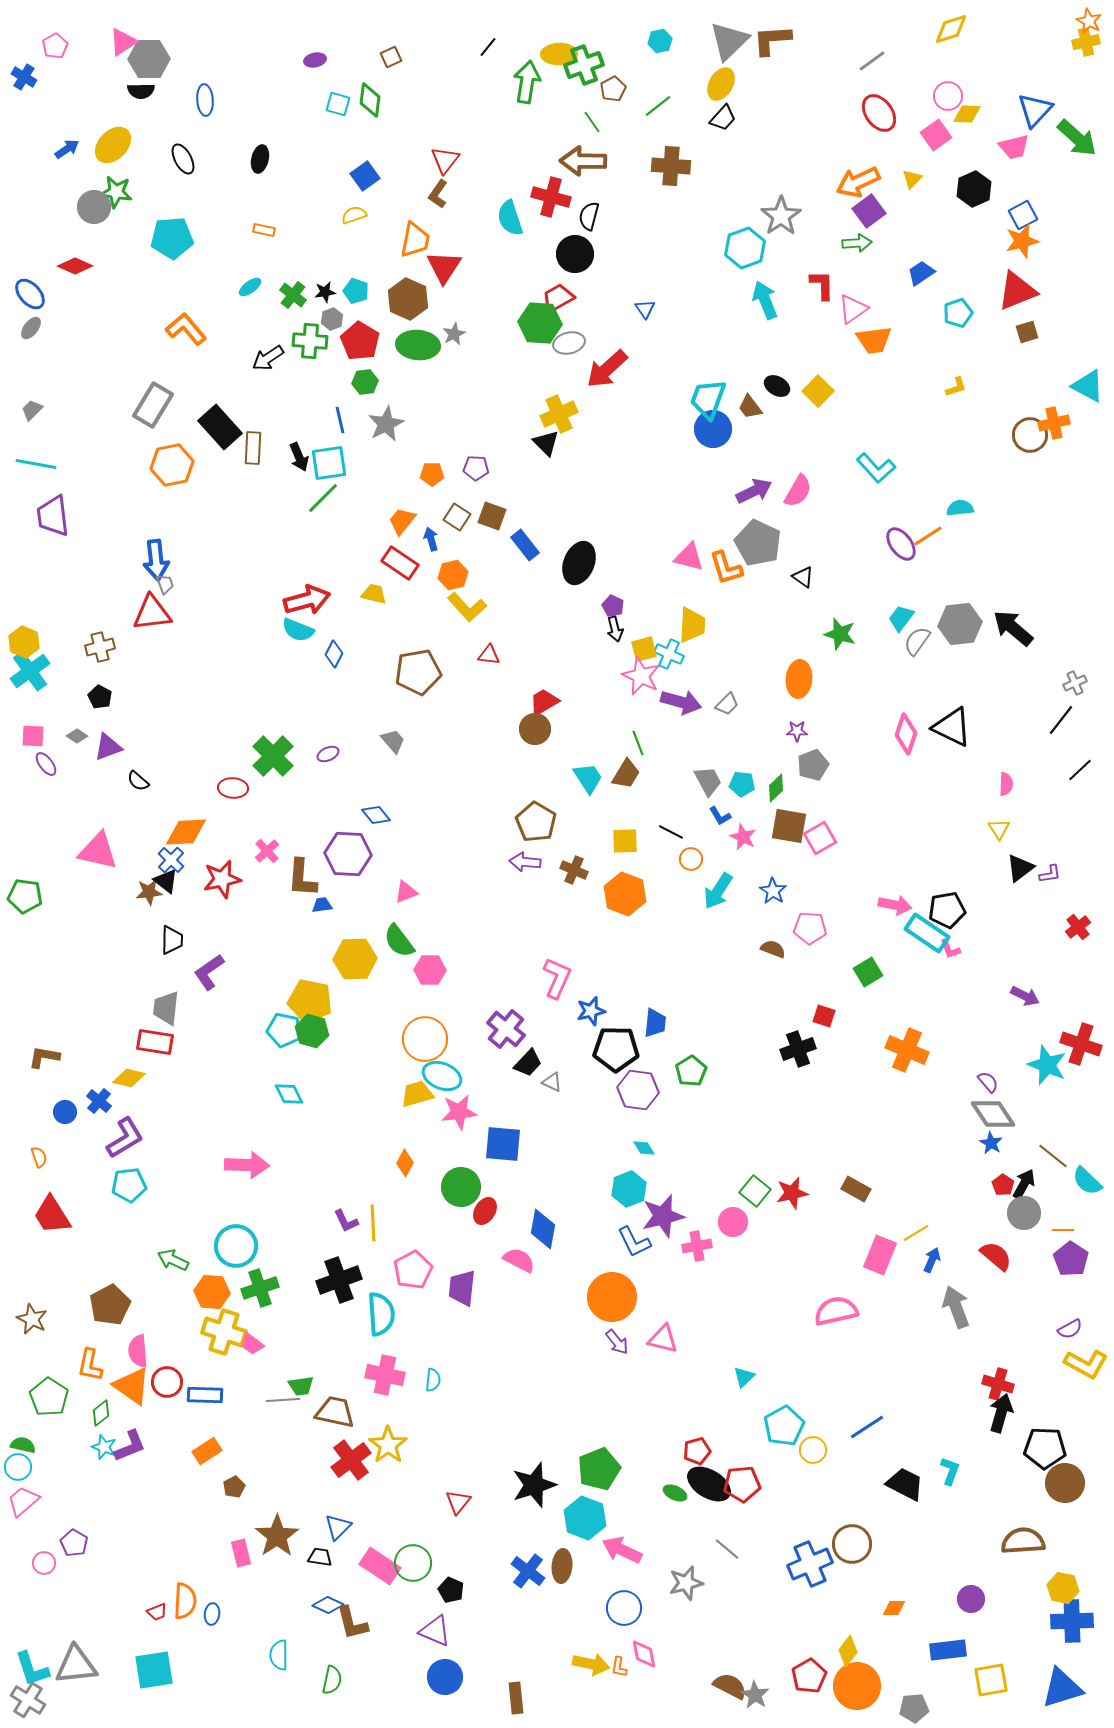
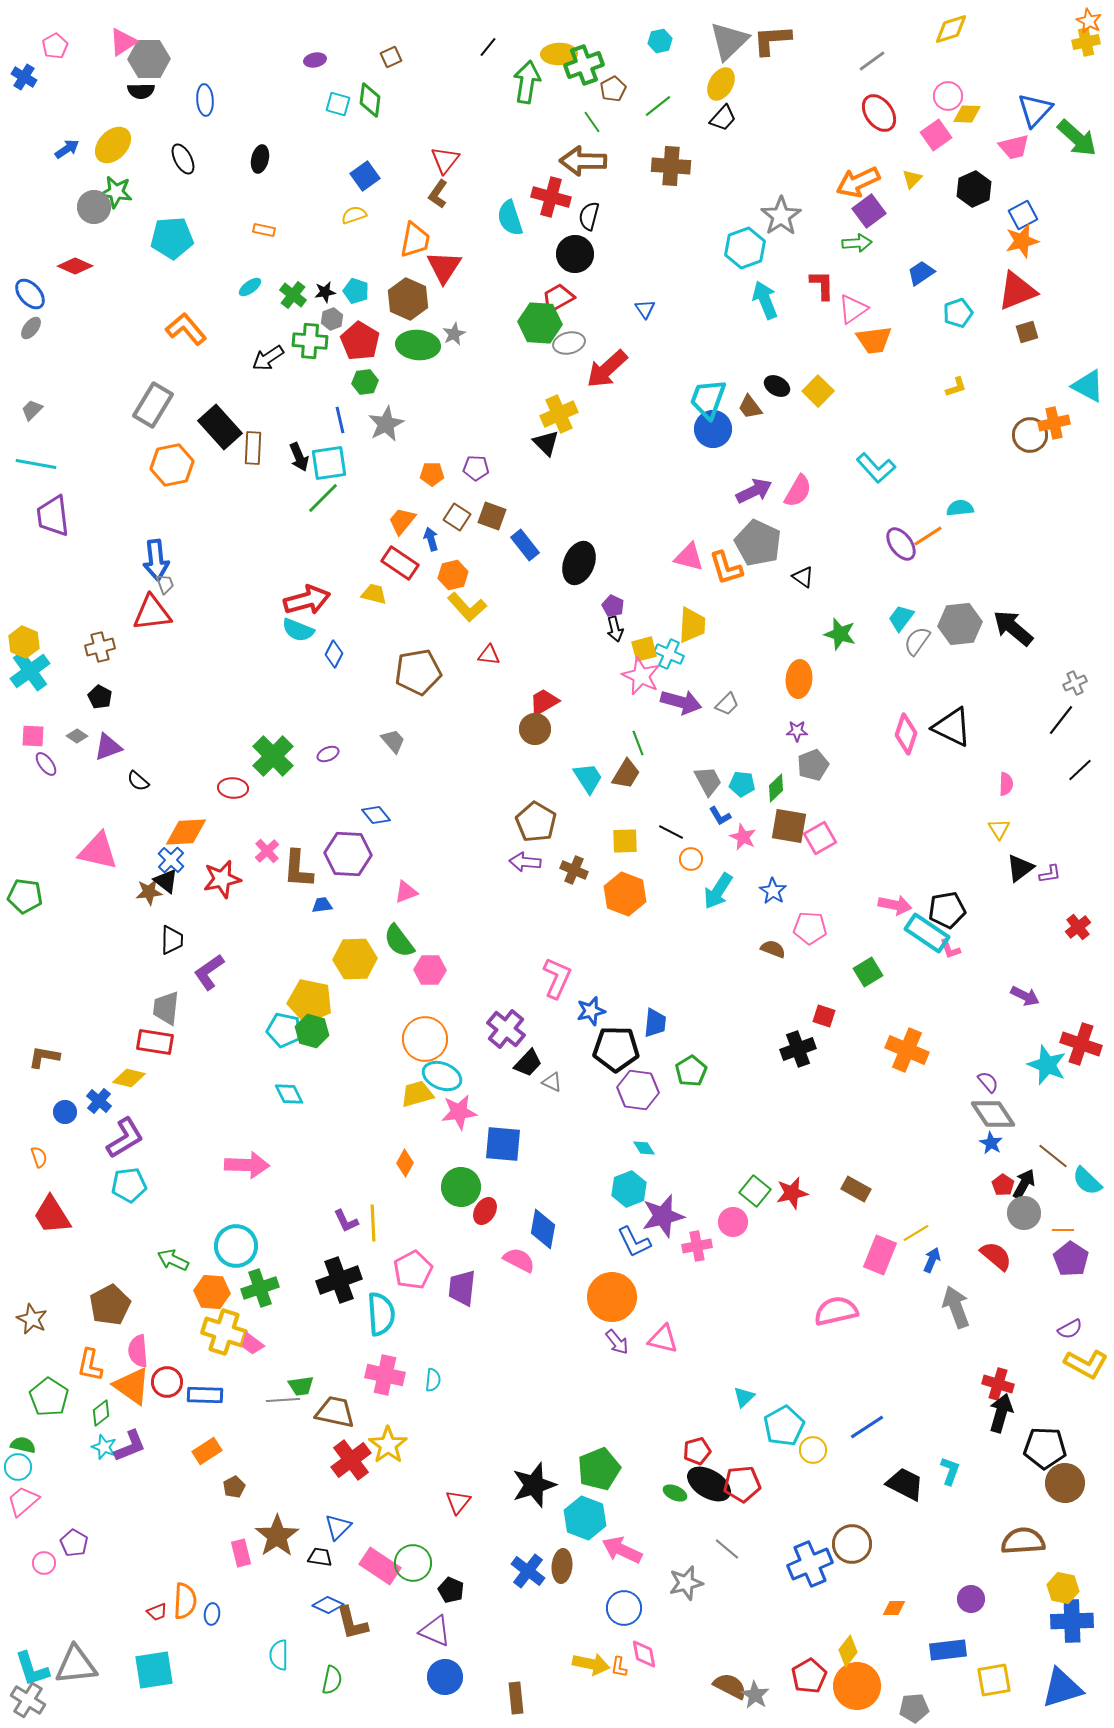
brown L-shape at (302, 878): moved 4 px left, 9 px up
cyan triangle at (744, 1377): moved 20 px down
yellow square at (991, 1680): moved 3 px right
